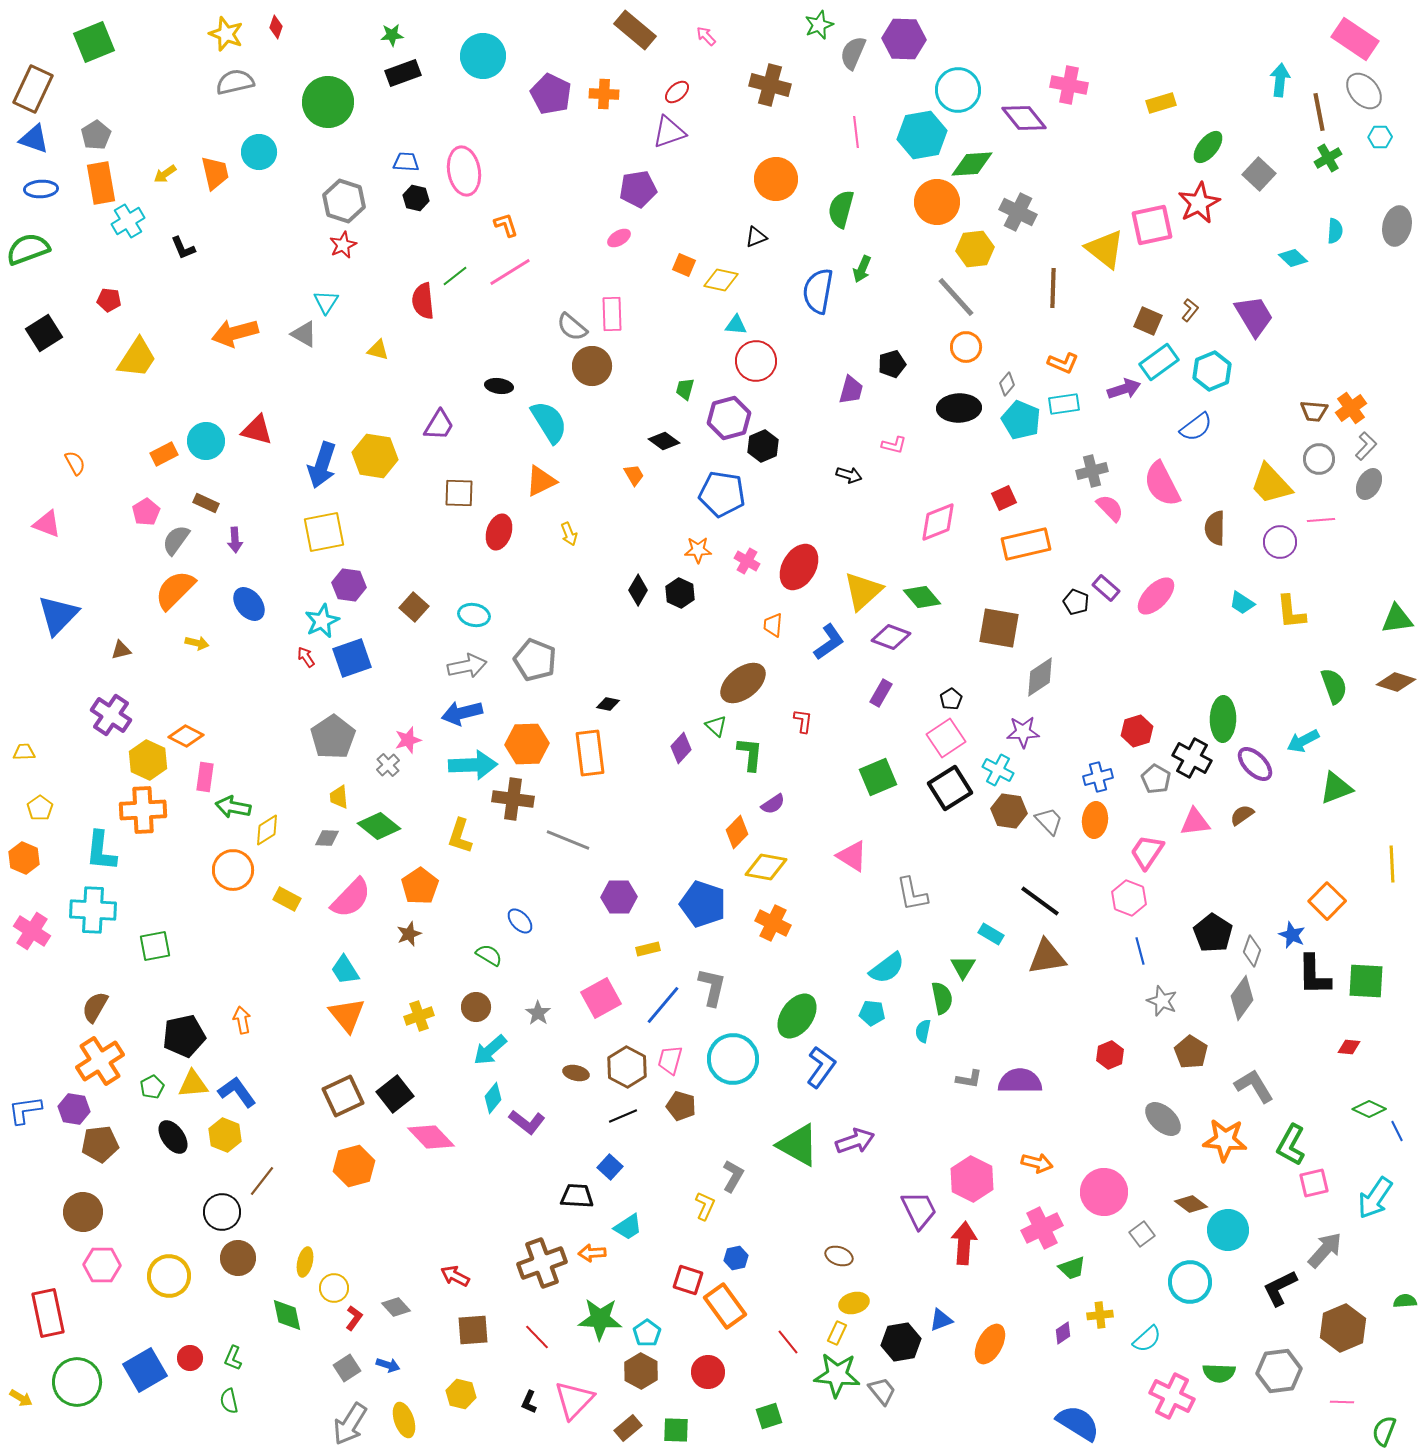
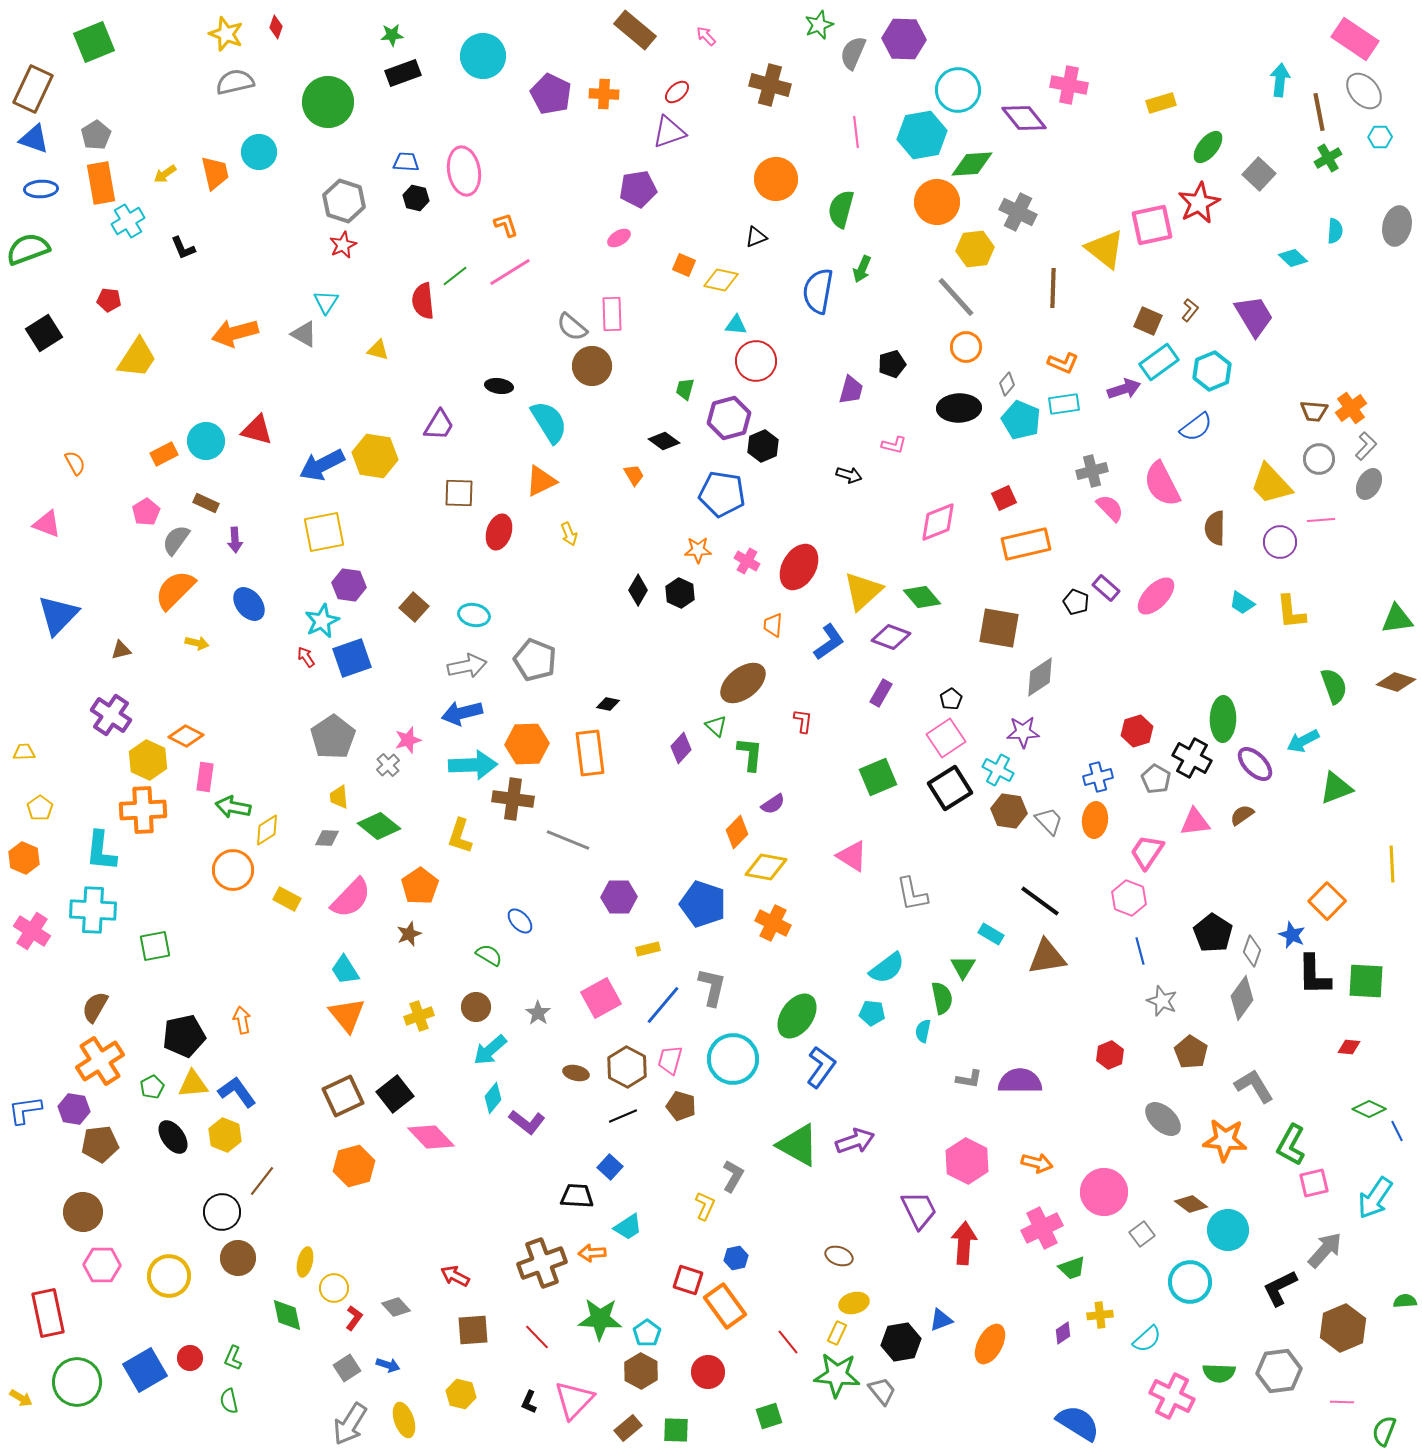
blue arrow at (322, 465): rotated 45 degrees clockwise
pink hexagon at (972, 1179): moved 5 px left, 18 px up
